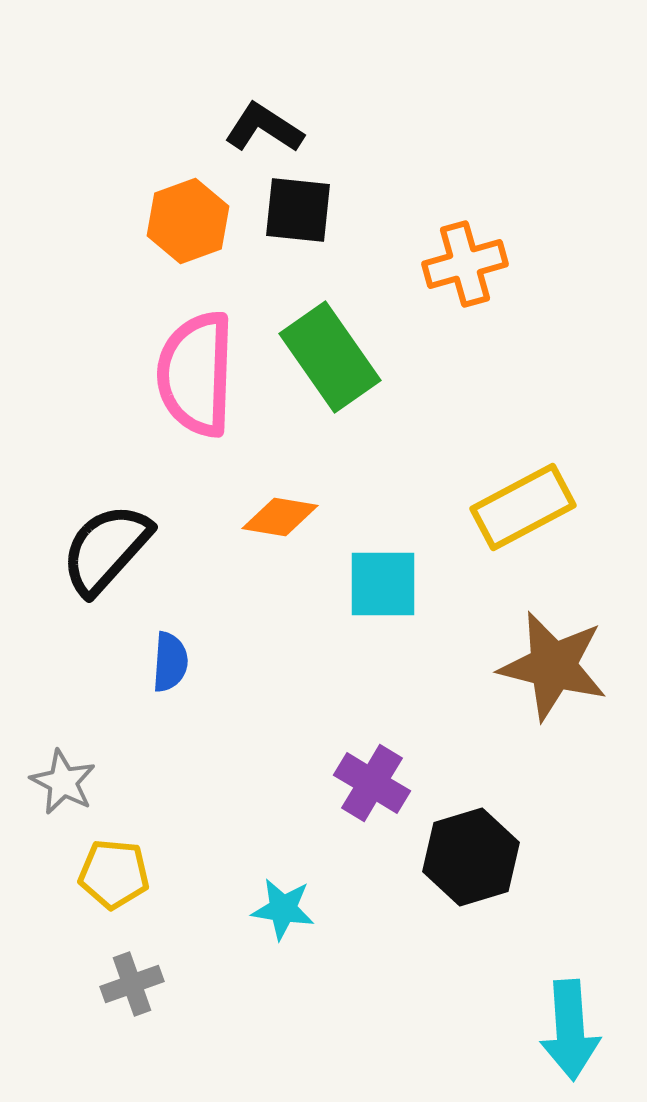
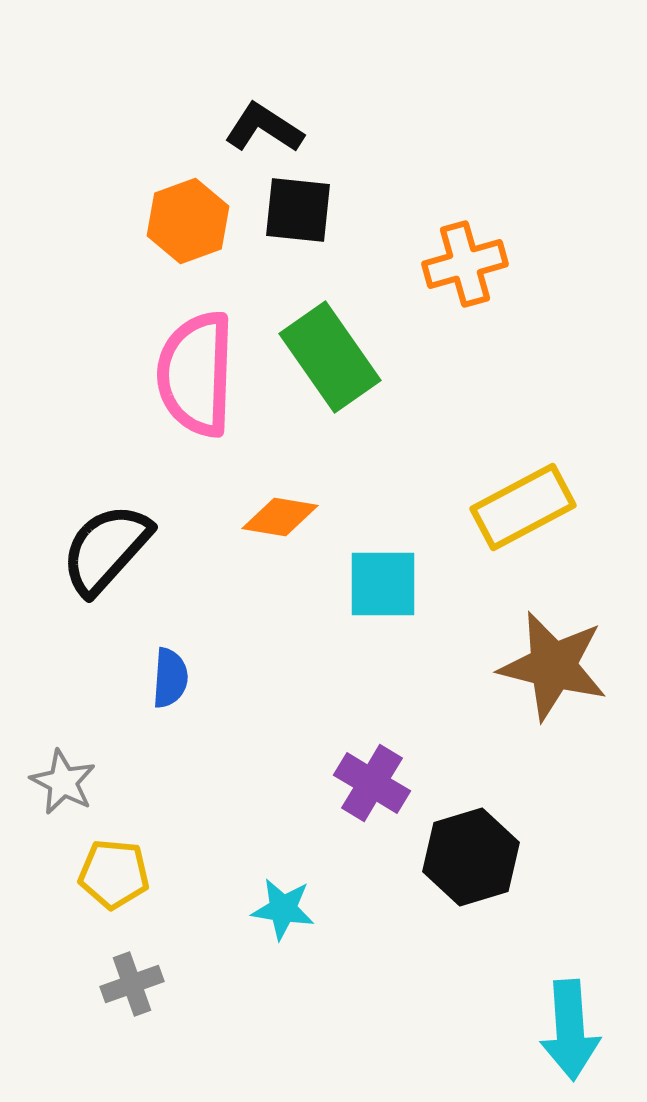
blue semicircle: moved 16 px down
